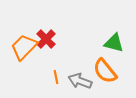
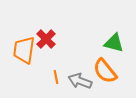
orange trapezoid: moved 3 px down; rotated 36 degrees counterclockwise
